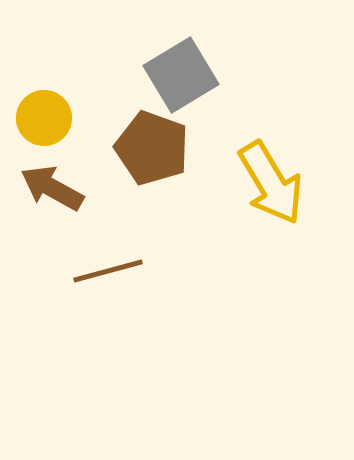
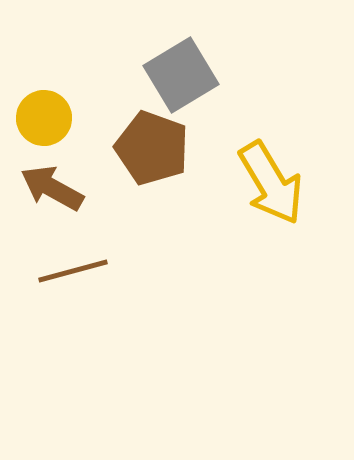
brown line: moved 35 px left
